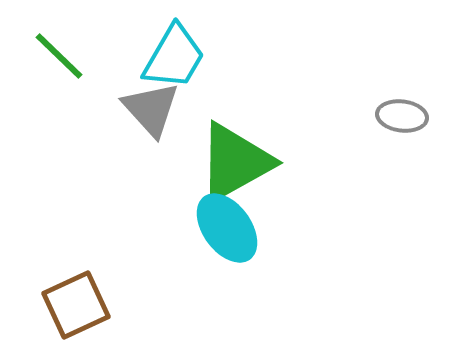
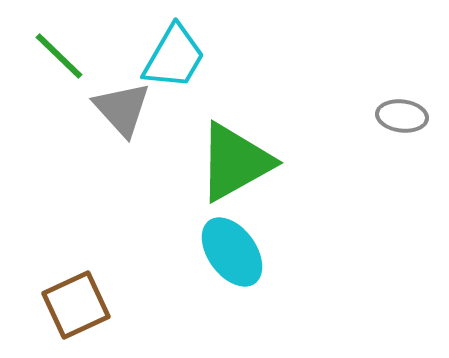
gray triangle: moved 29 px left
cyan ellipse: moved 5 px right, 24 px down
